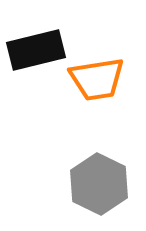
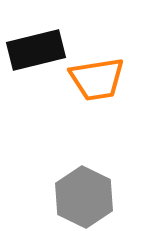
gray hexagon: moved 15 px left, 13 px down
